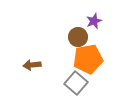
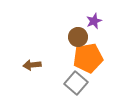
orange pentagon: moved 1 px up
